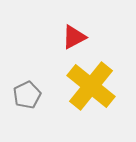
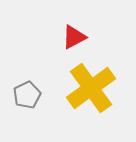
yellow cross: moved 2 px down; rotated 15 degrees clockwise
